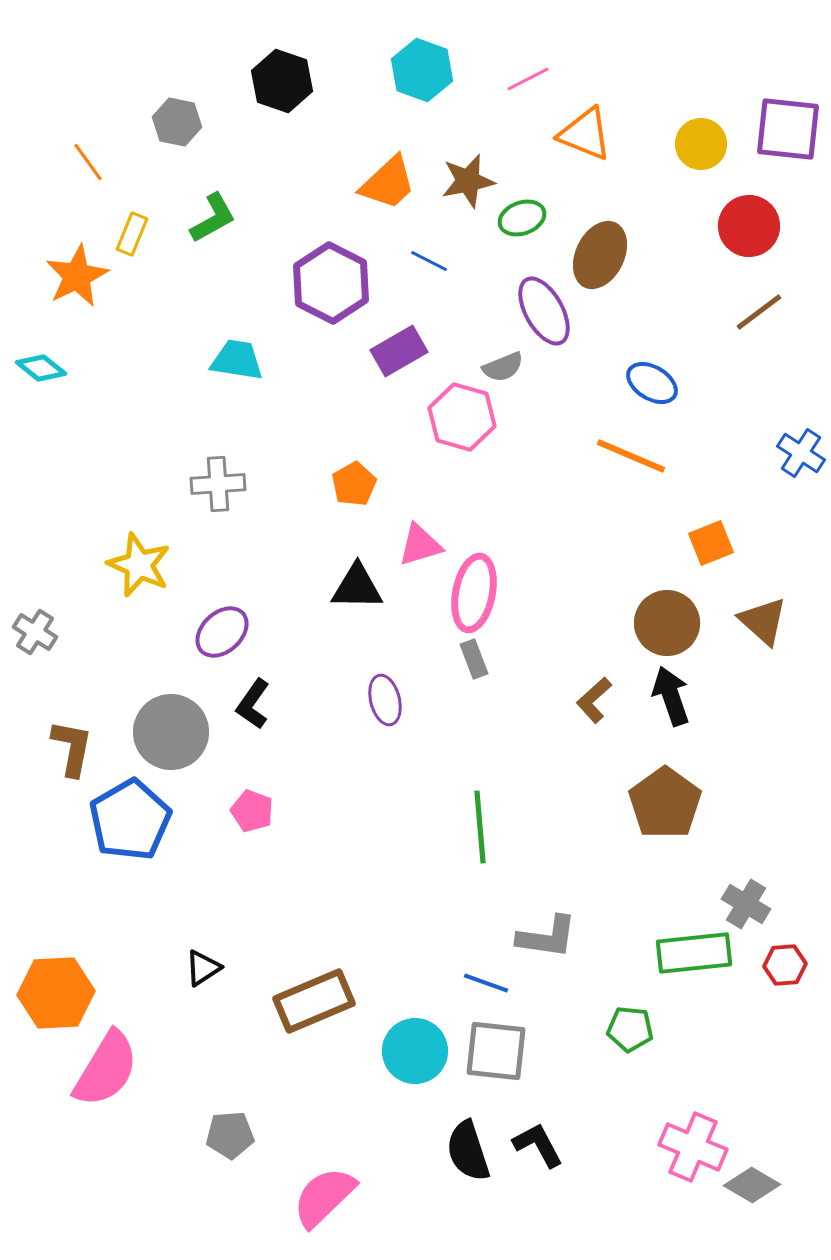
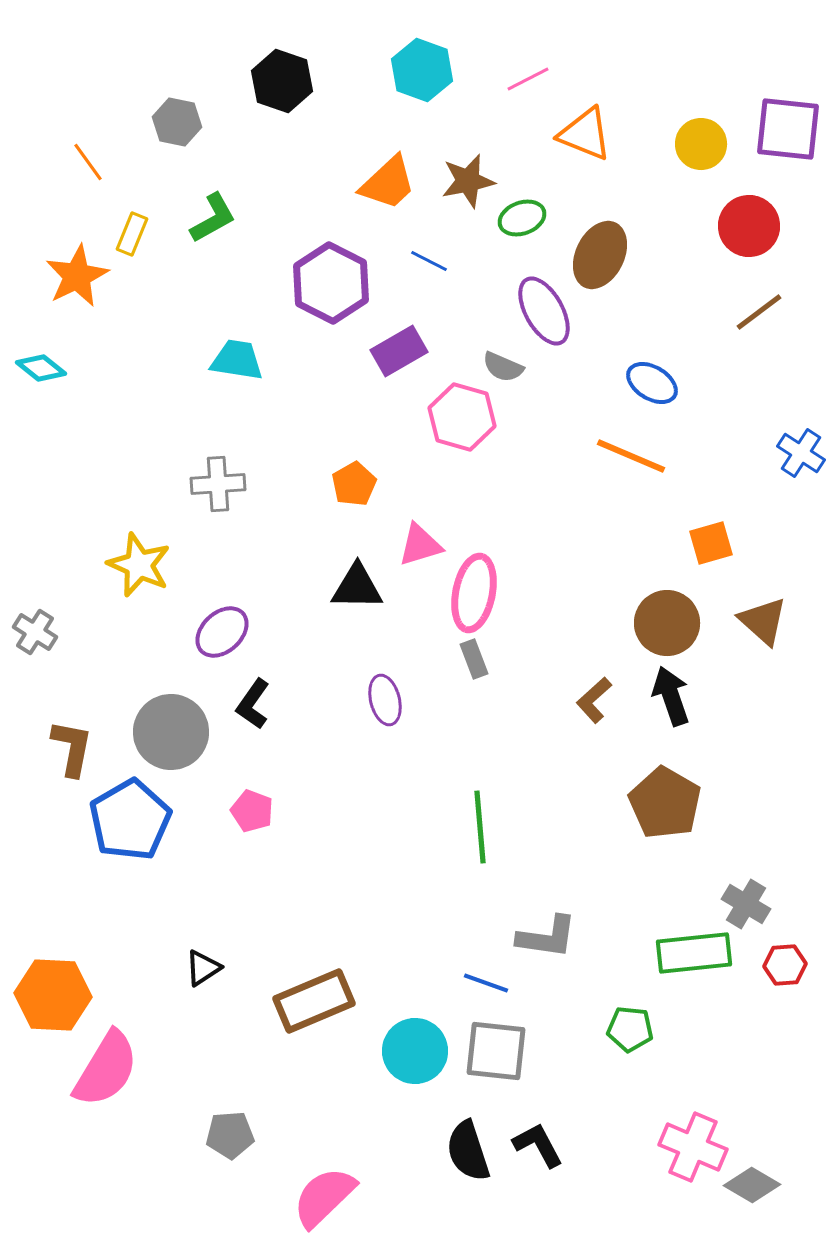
gray semicircle at (503, 367): rotated 45 degrees clockwise
orange square at (711, 543): rotated 6 degrees clockwise
brown pentagon at (665, 803): rotated 6 degrees counterclockwise
orange hexagon at (56, 993): moved 3 px left, 2 px down; rotated 6 degrees clockwise
